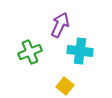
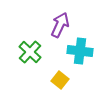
green cross: rotated 25 degrees counterclockwise
yellow square: moved 5 px left, 6 px up
